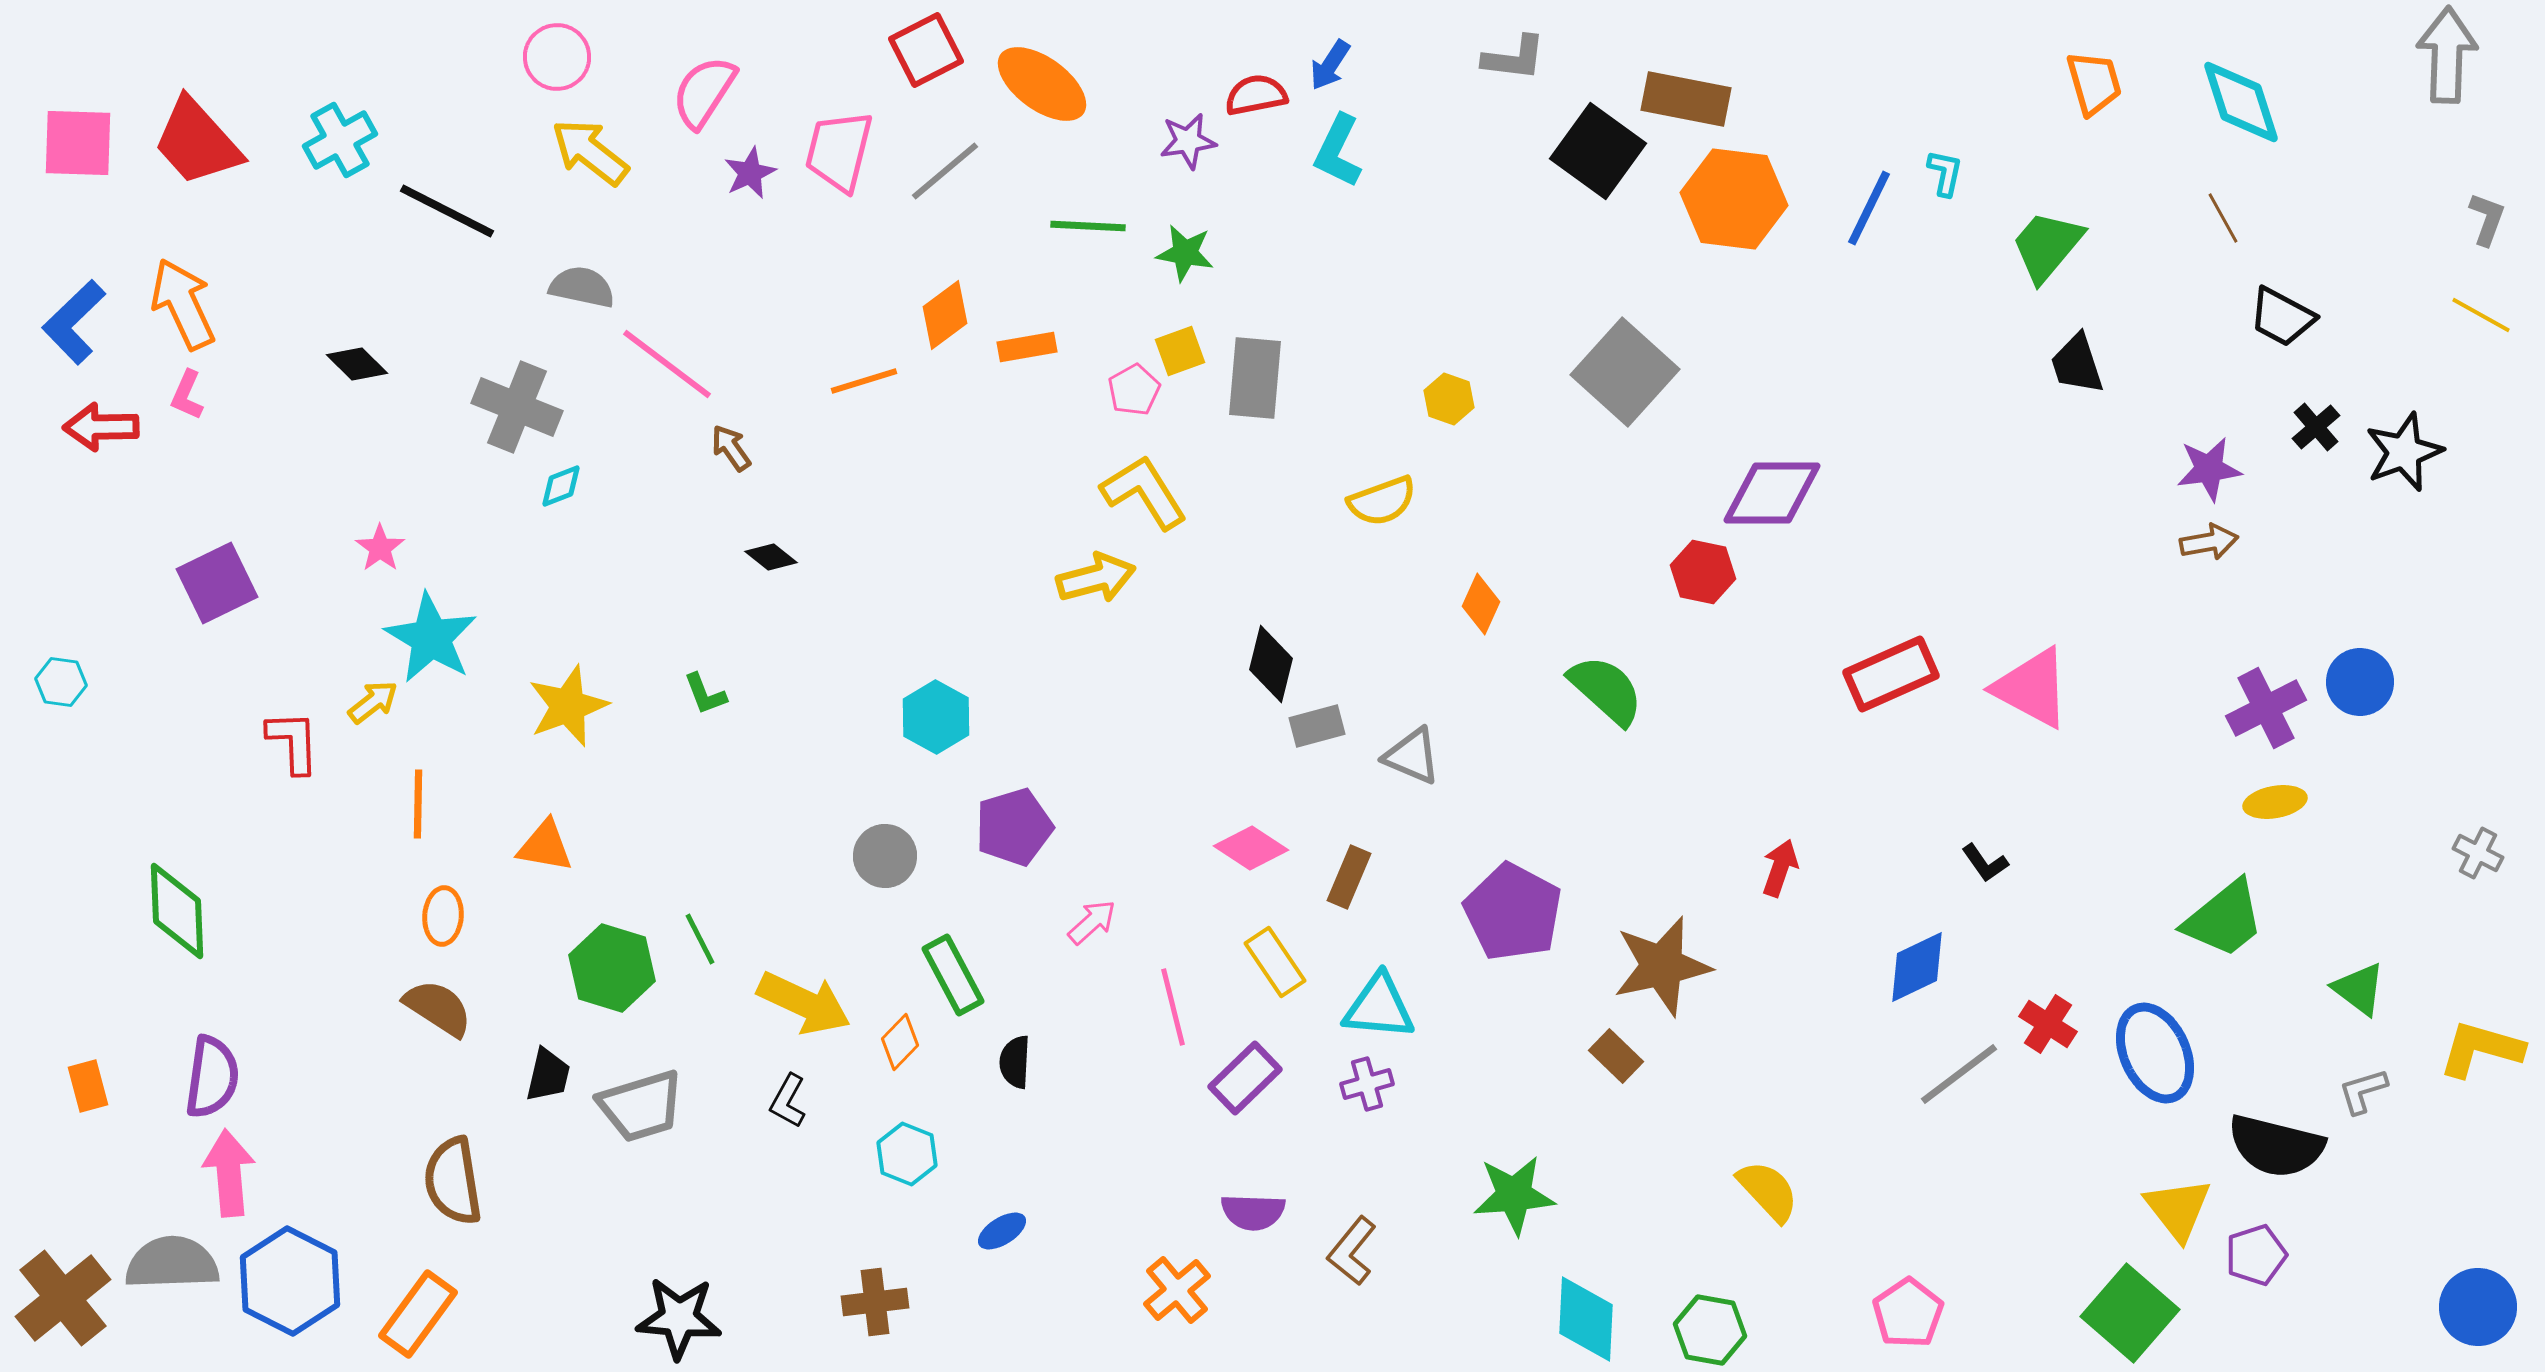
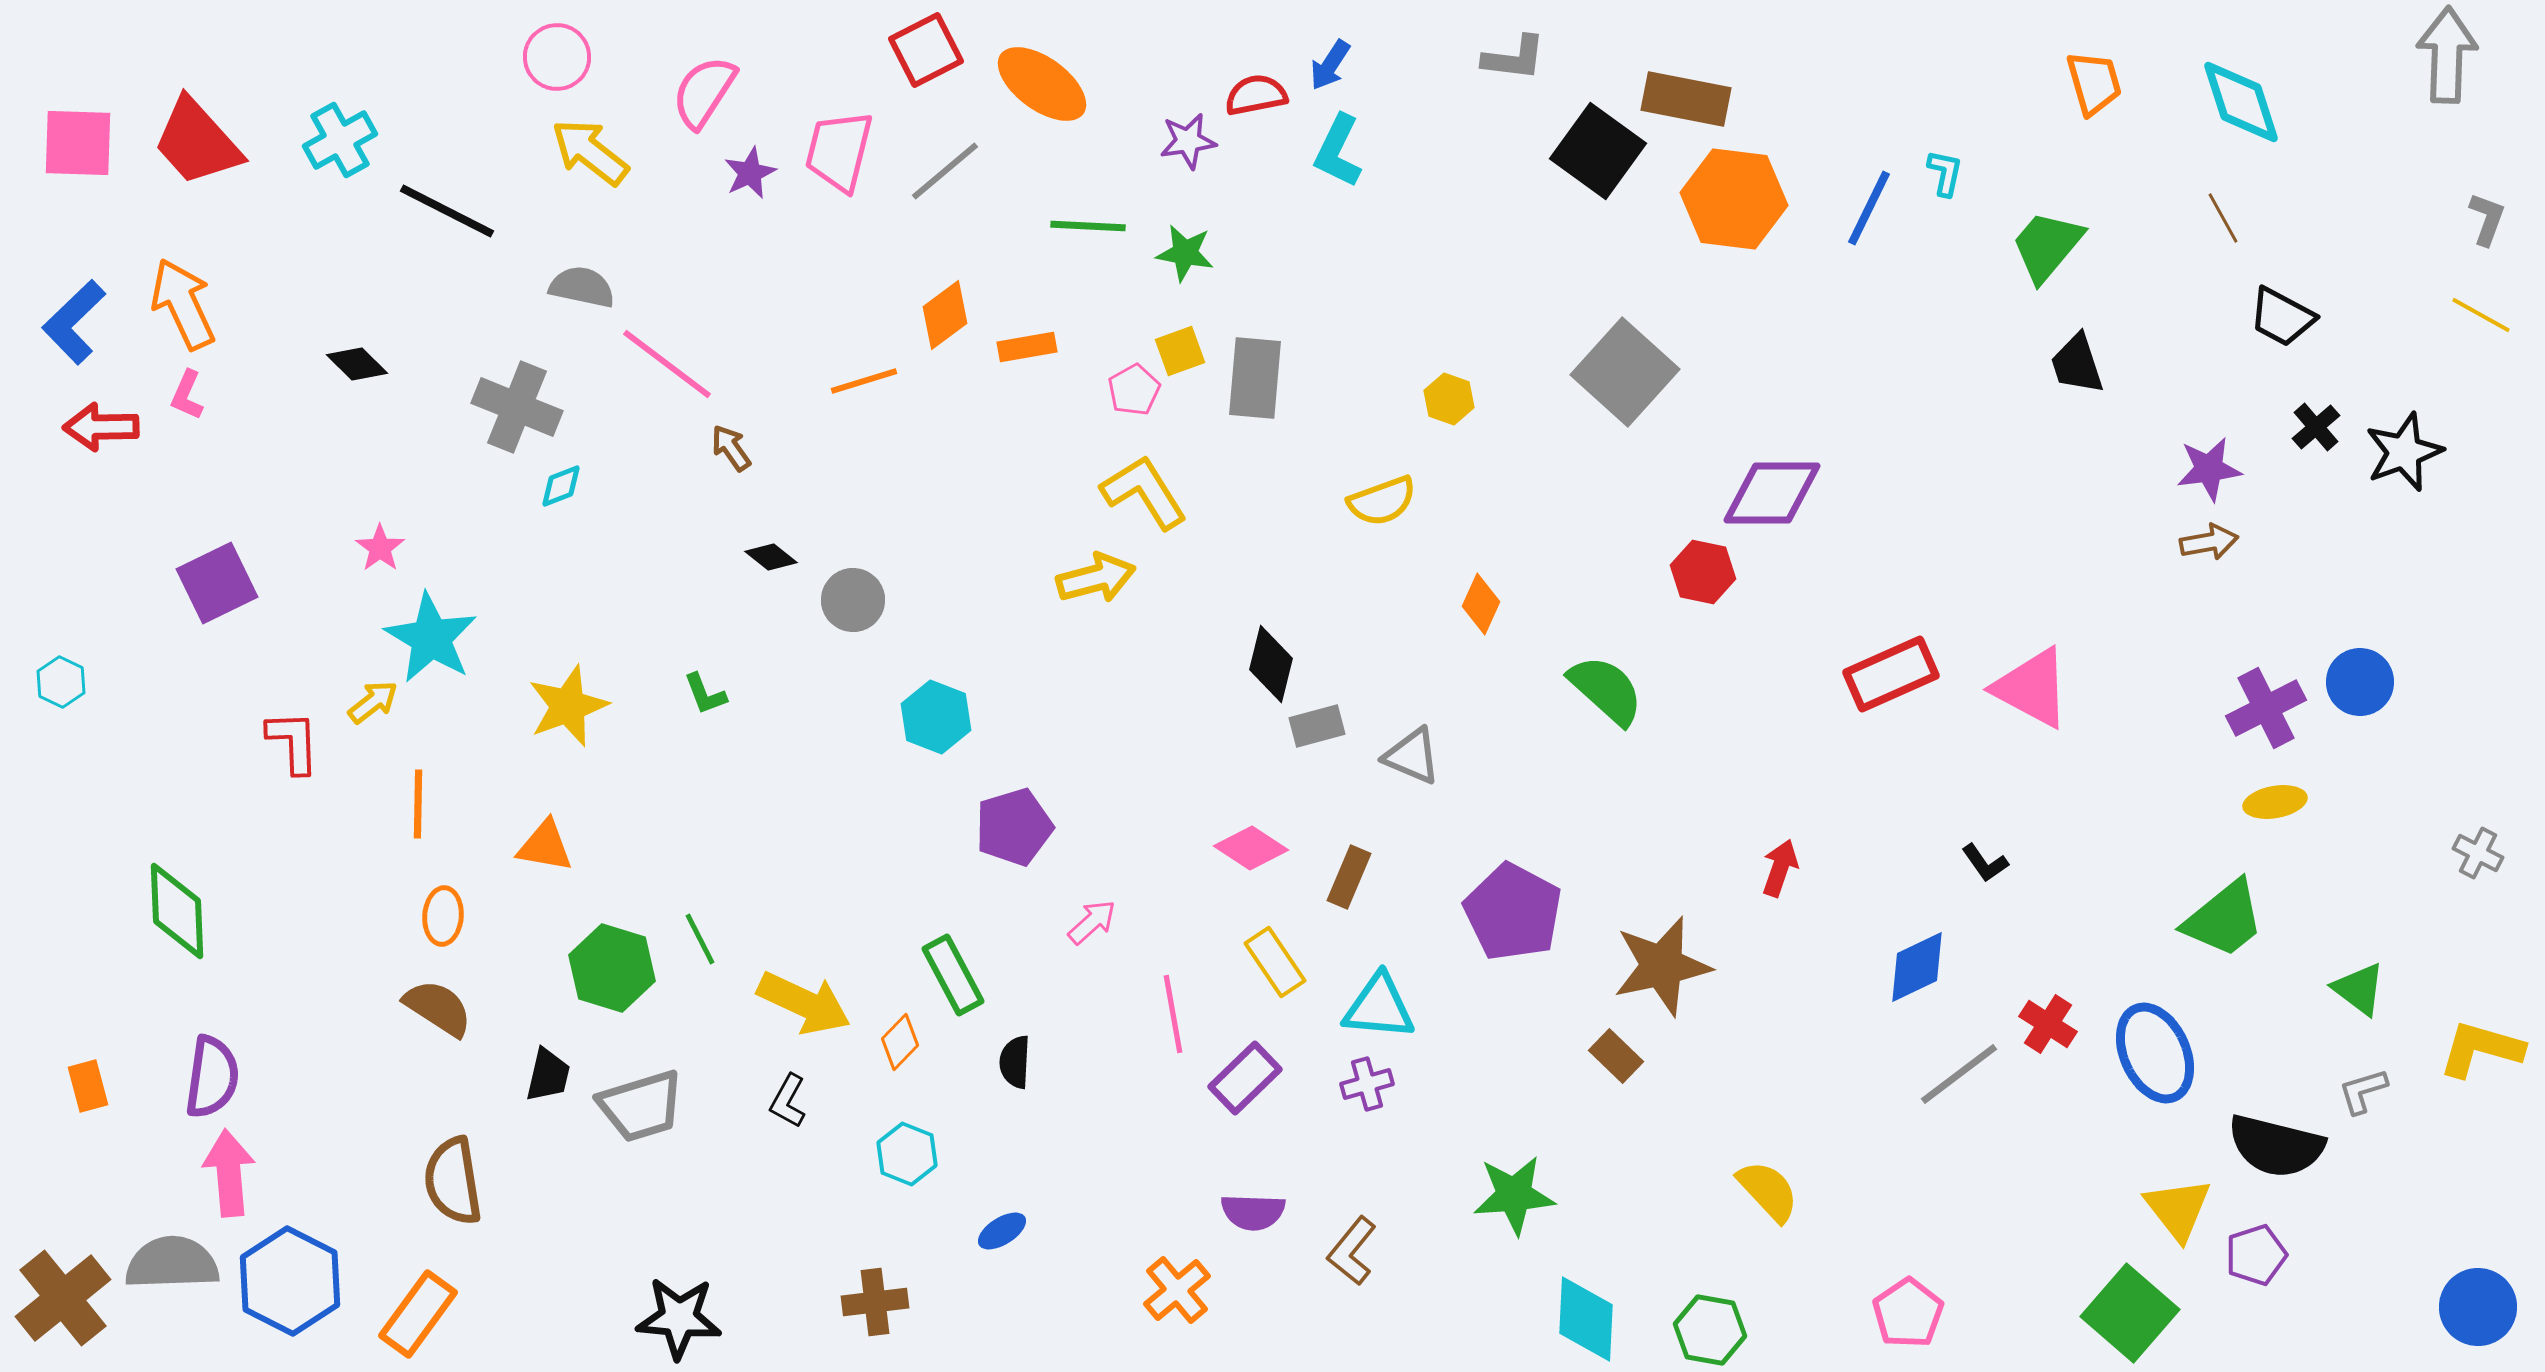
cyan hexagon at (61, 682): rotated 18 degrees clockwise
cyan hexagon at (936, 717): rotated 8 degrees counterclockwise
gray circle at (885, 856): moved 32 px left, 256 px up
pink line at (1173, 1007): moved 7 px down; rotated 4 degrees clockwise
